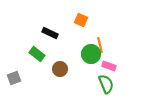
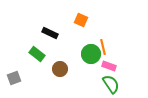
orange line: moved 3 px right, 2 px down
green semicircle: moved 5 px right; rotated 12 degrees counterclockwise
